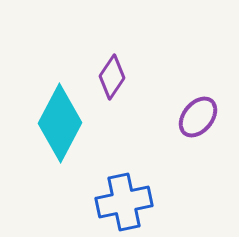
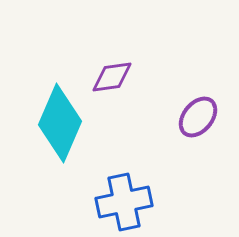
purple diamond: rotated 48 degrees clockwise
cyan diamond: rotated 4 degrees counterclockwise
